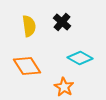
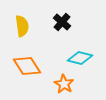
yellow semicircle: moved 7 px left
cyan diamond: rotated 15 degrees counterclockwise
orange star: moved 3 px up
